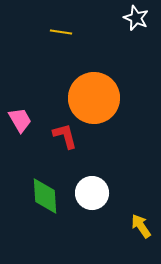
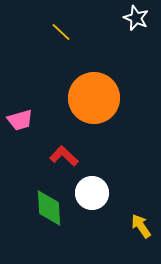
yellow line: rotated 35 degrees clockwise
pink trapezoid: rotated 104 degrees clockwise
red L-shape: moved 1 px left, 20 px down; rotated 32 degrees counterclockwise
green diamond: moved 4 px right, 12 px down
